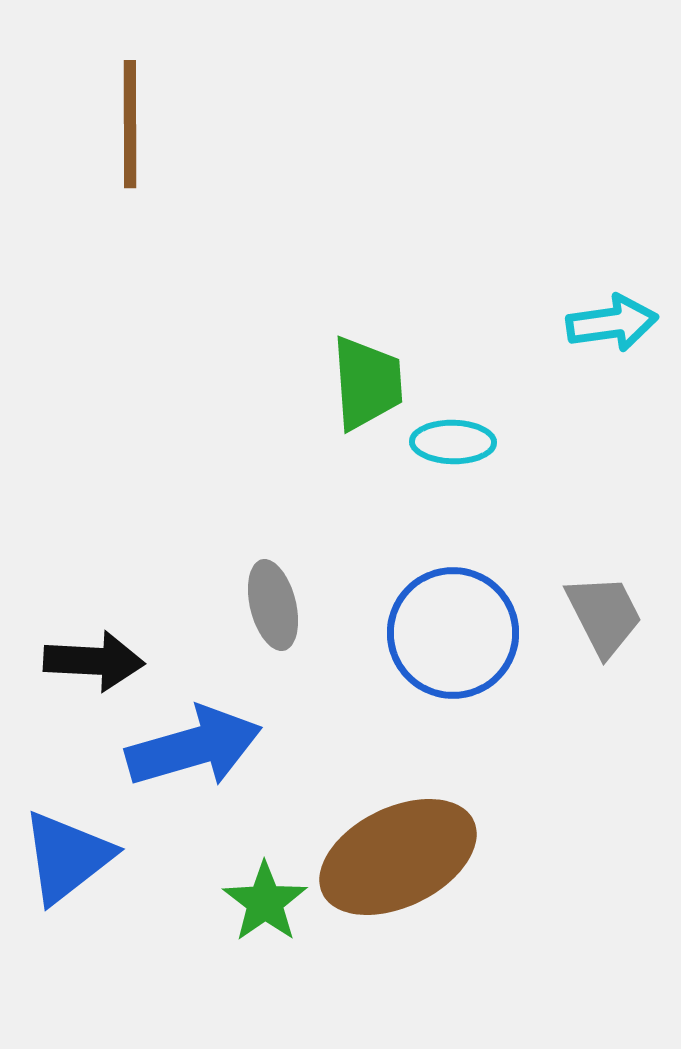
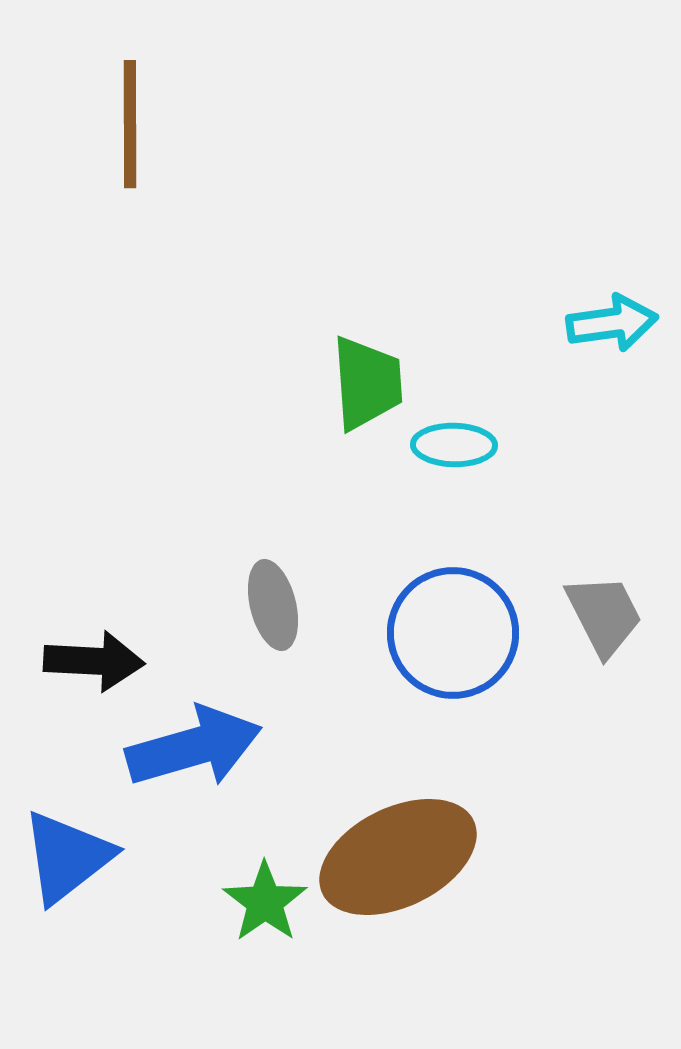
cyan ellipse: moved 1 px right, 3 px down
